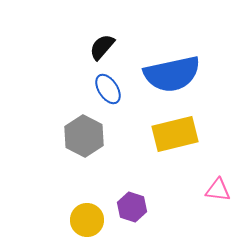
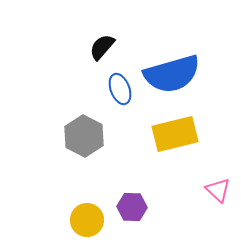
blue semicircle: rotated 4 degrees counterclockwise
blue ellipse: moved 12 px right; rotated 12 degrees clockwise
pink triangle: rotated 36 degrees clockwise
purple hexagon: rotated 16 degrees counterclockwise
